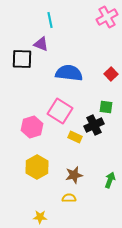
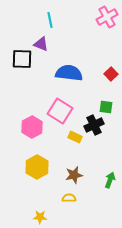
pink hexagon: rotated 10 degrees counterclockwise
